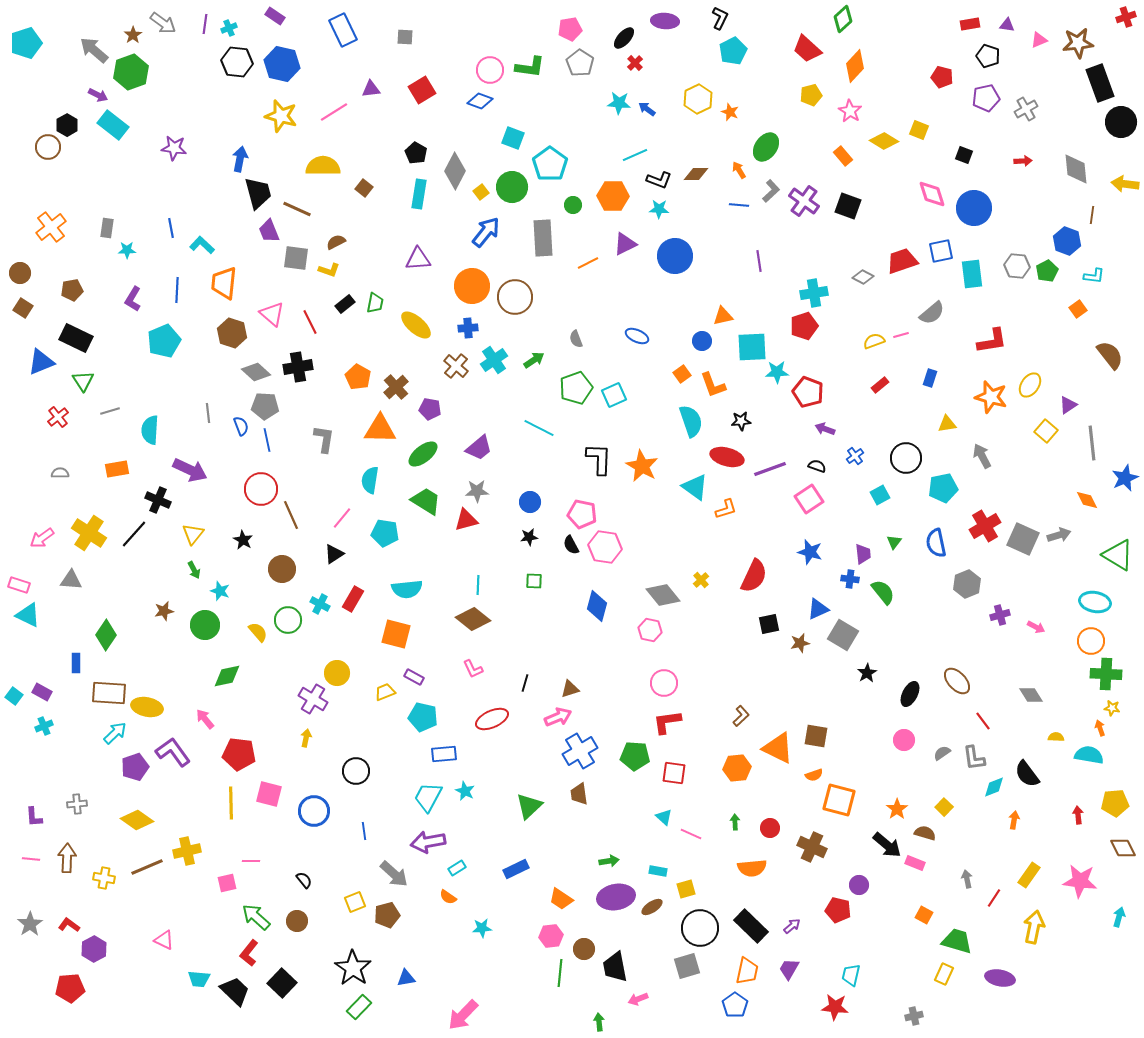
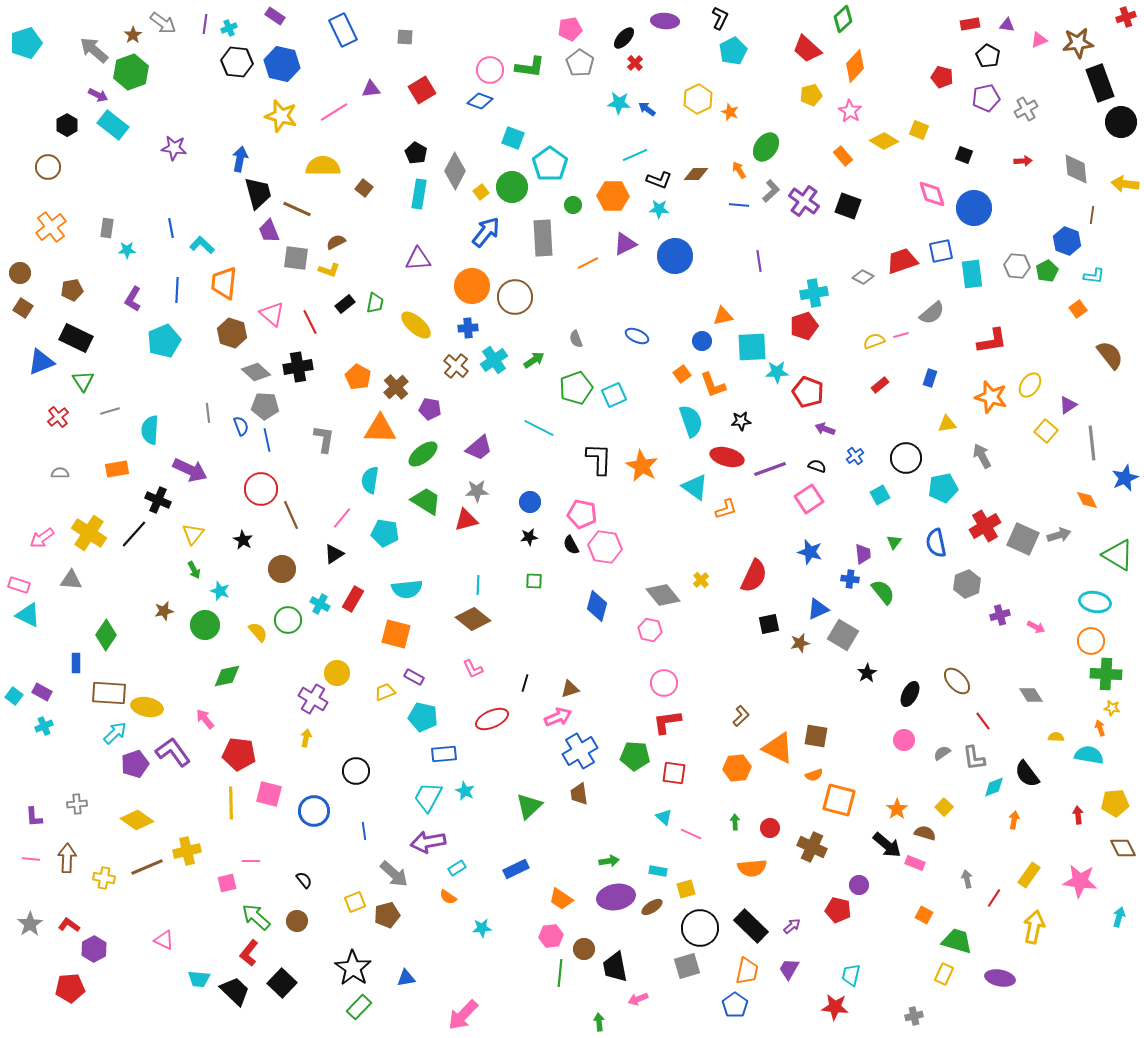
black pentagon at (988, 56): rotated 10 degrees clockwise
brown circle at (48, 147): moved 20 px down
purple pentagon at (135, 767): moved 3 px up
